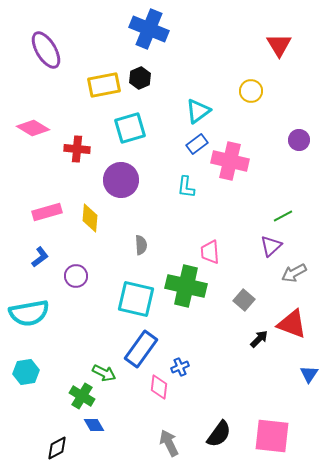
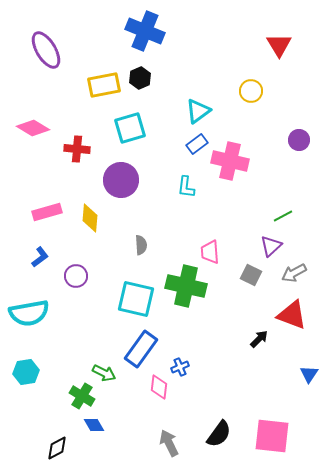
blue cross at (149, 29): moved 4 px left, 2 px down
gray square at (244, 300): moved 7 px right, 25 px up; rotated 15 degrees counterclockwise
red triangle at (292, 324): moved 9 px up
